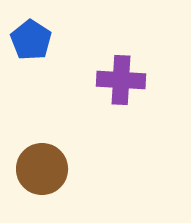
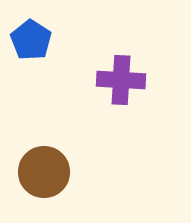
brown circle: moved 2 px right, 3 px down
